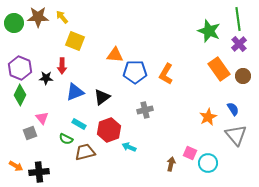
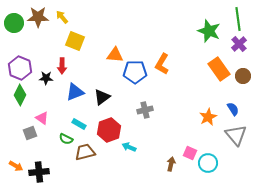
orange L-shape: moved 4 px left, 10 px up
pink triangle: rotated 16 degrees counterclockwise
